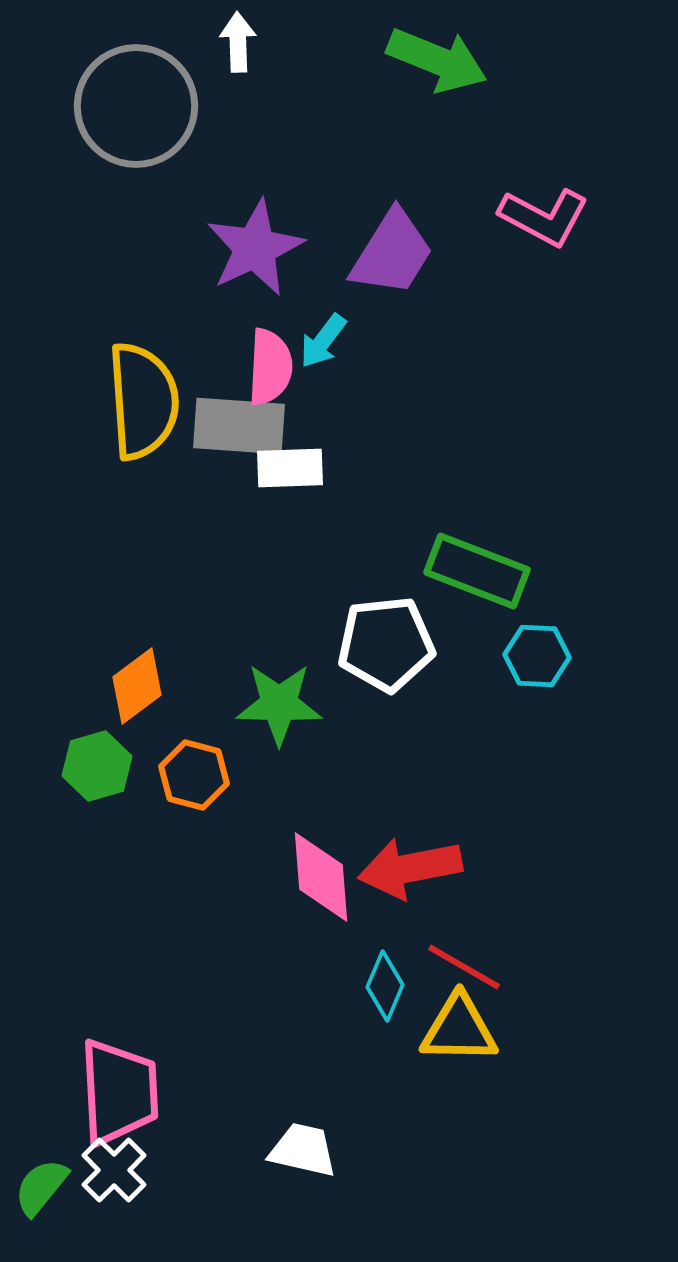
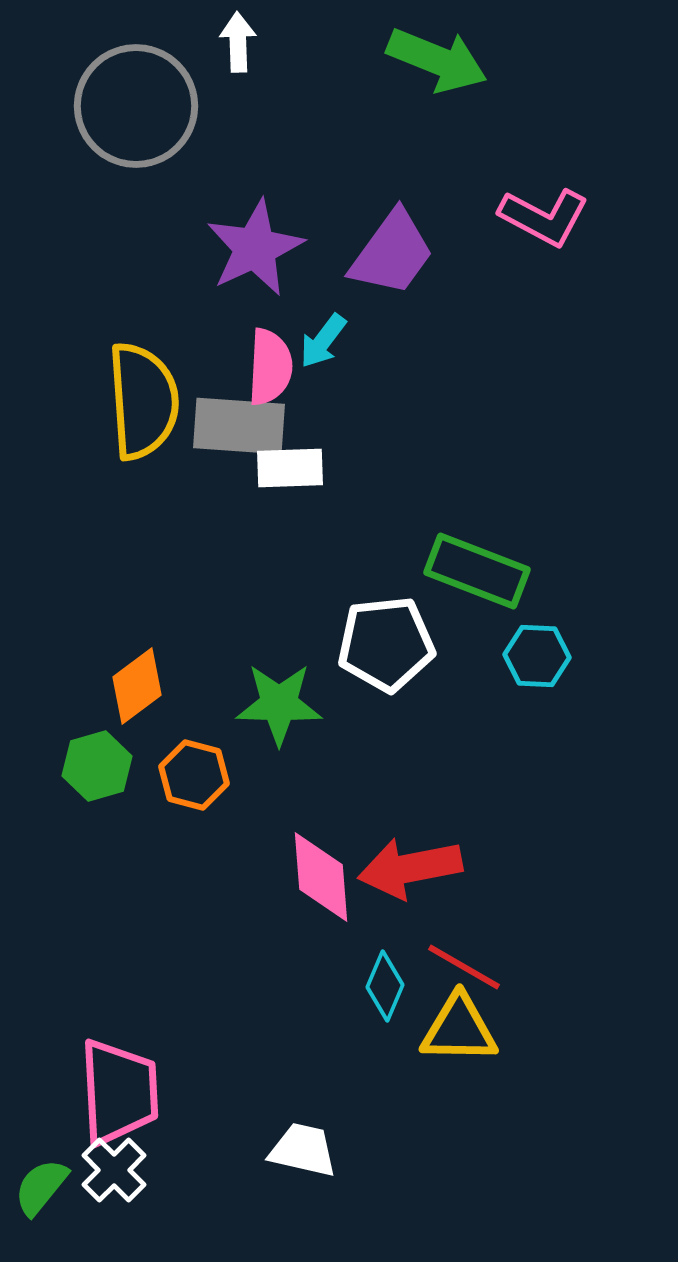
purple trapezoid: rotated 4 degrees clockwise
